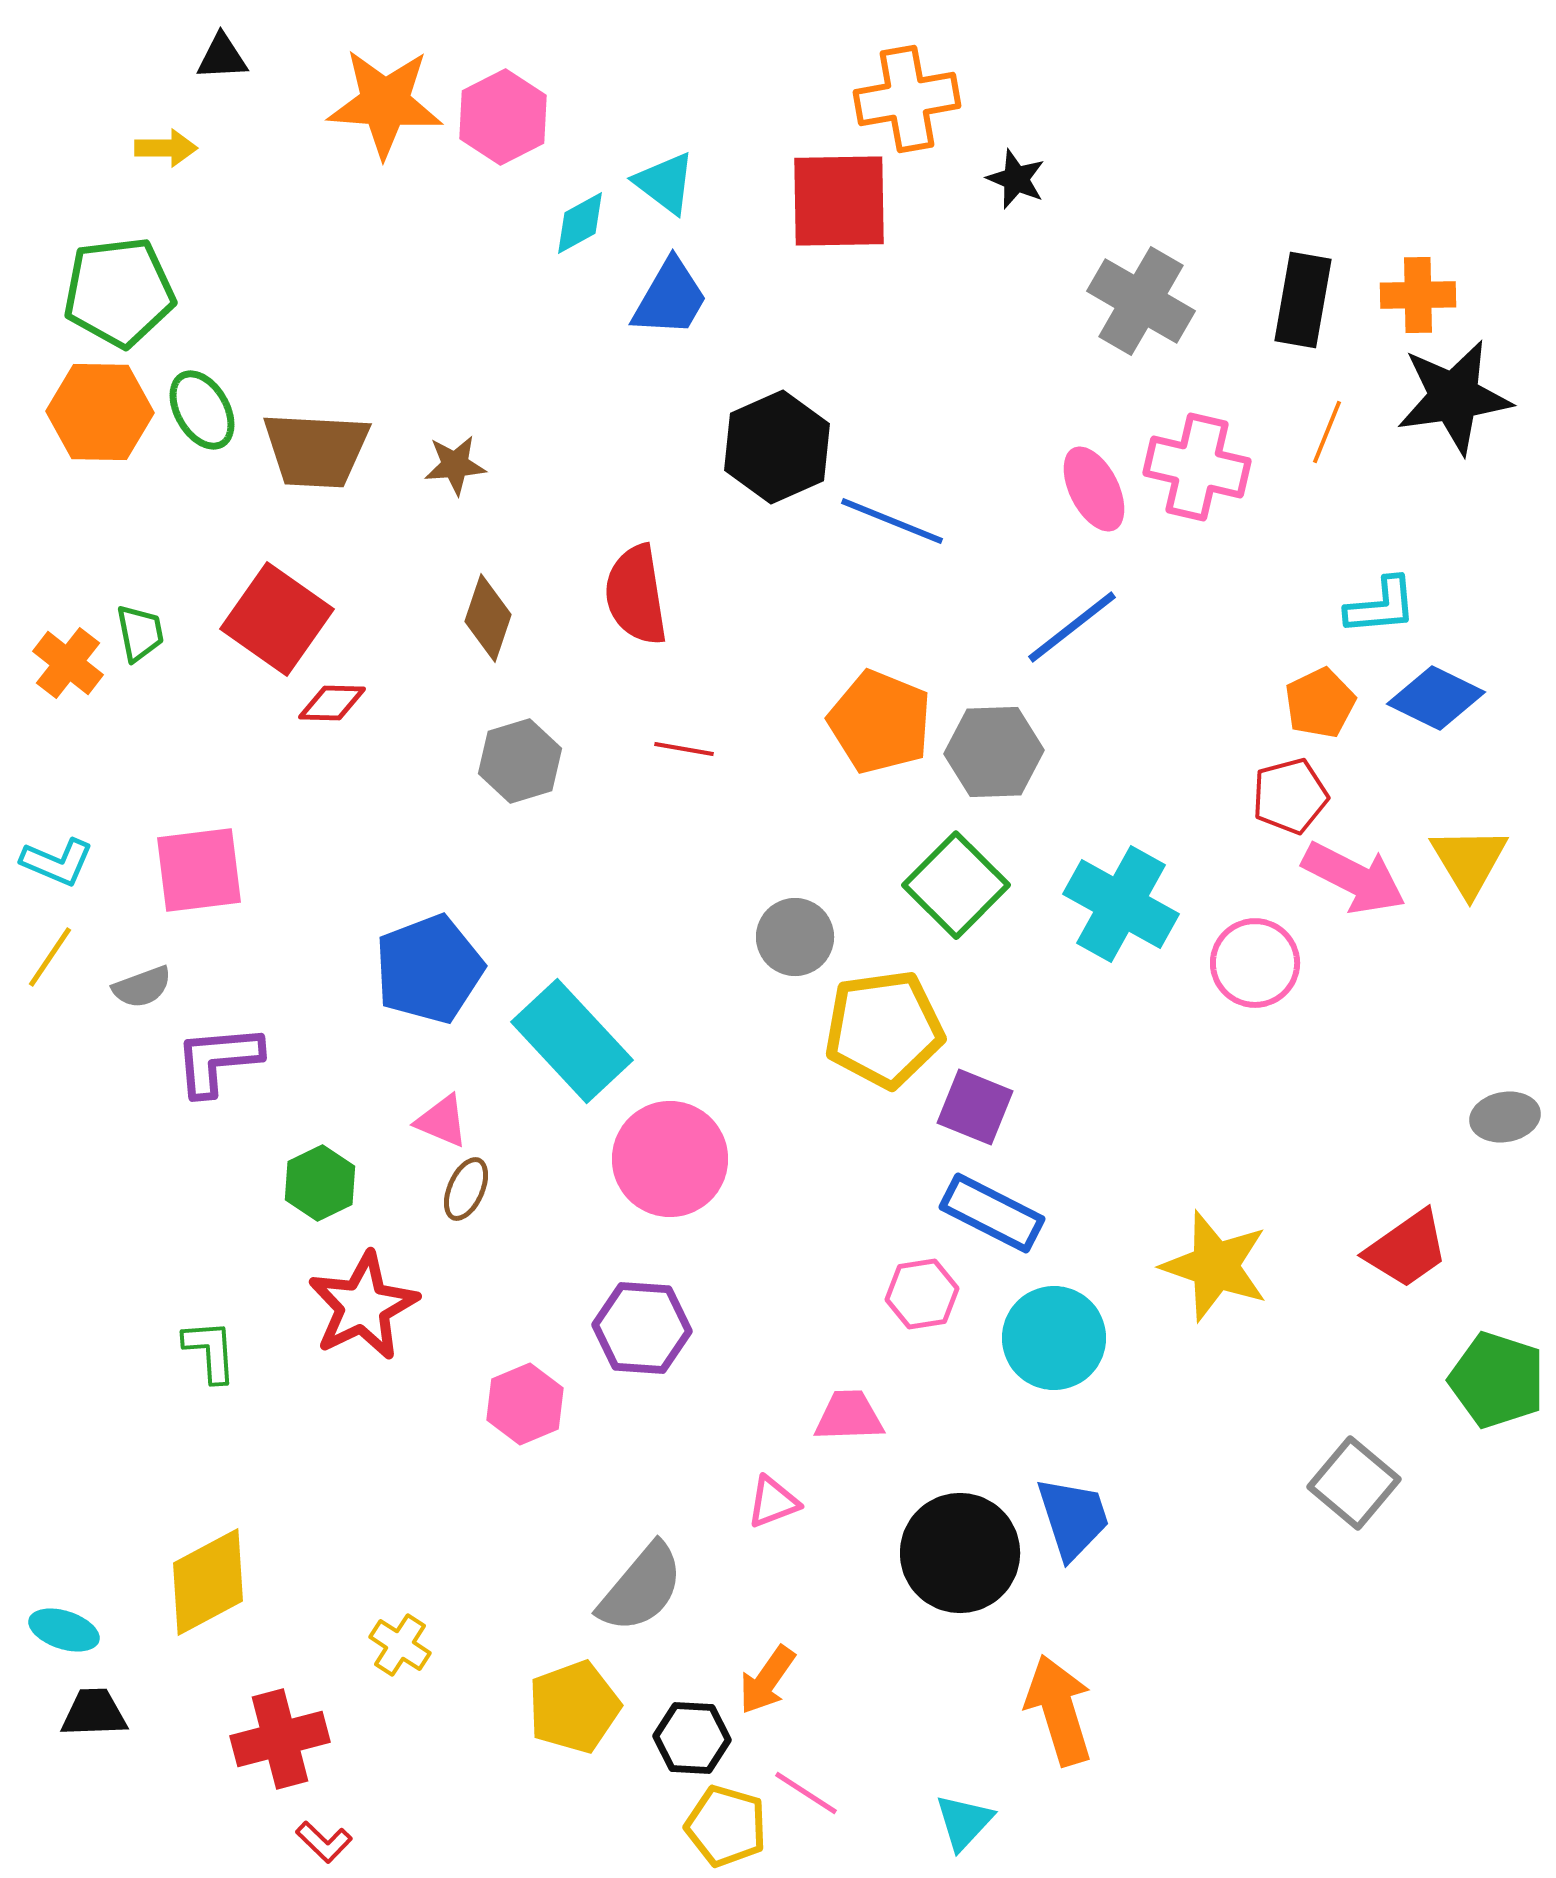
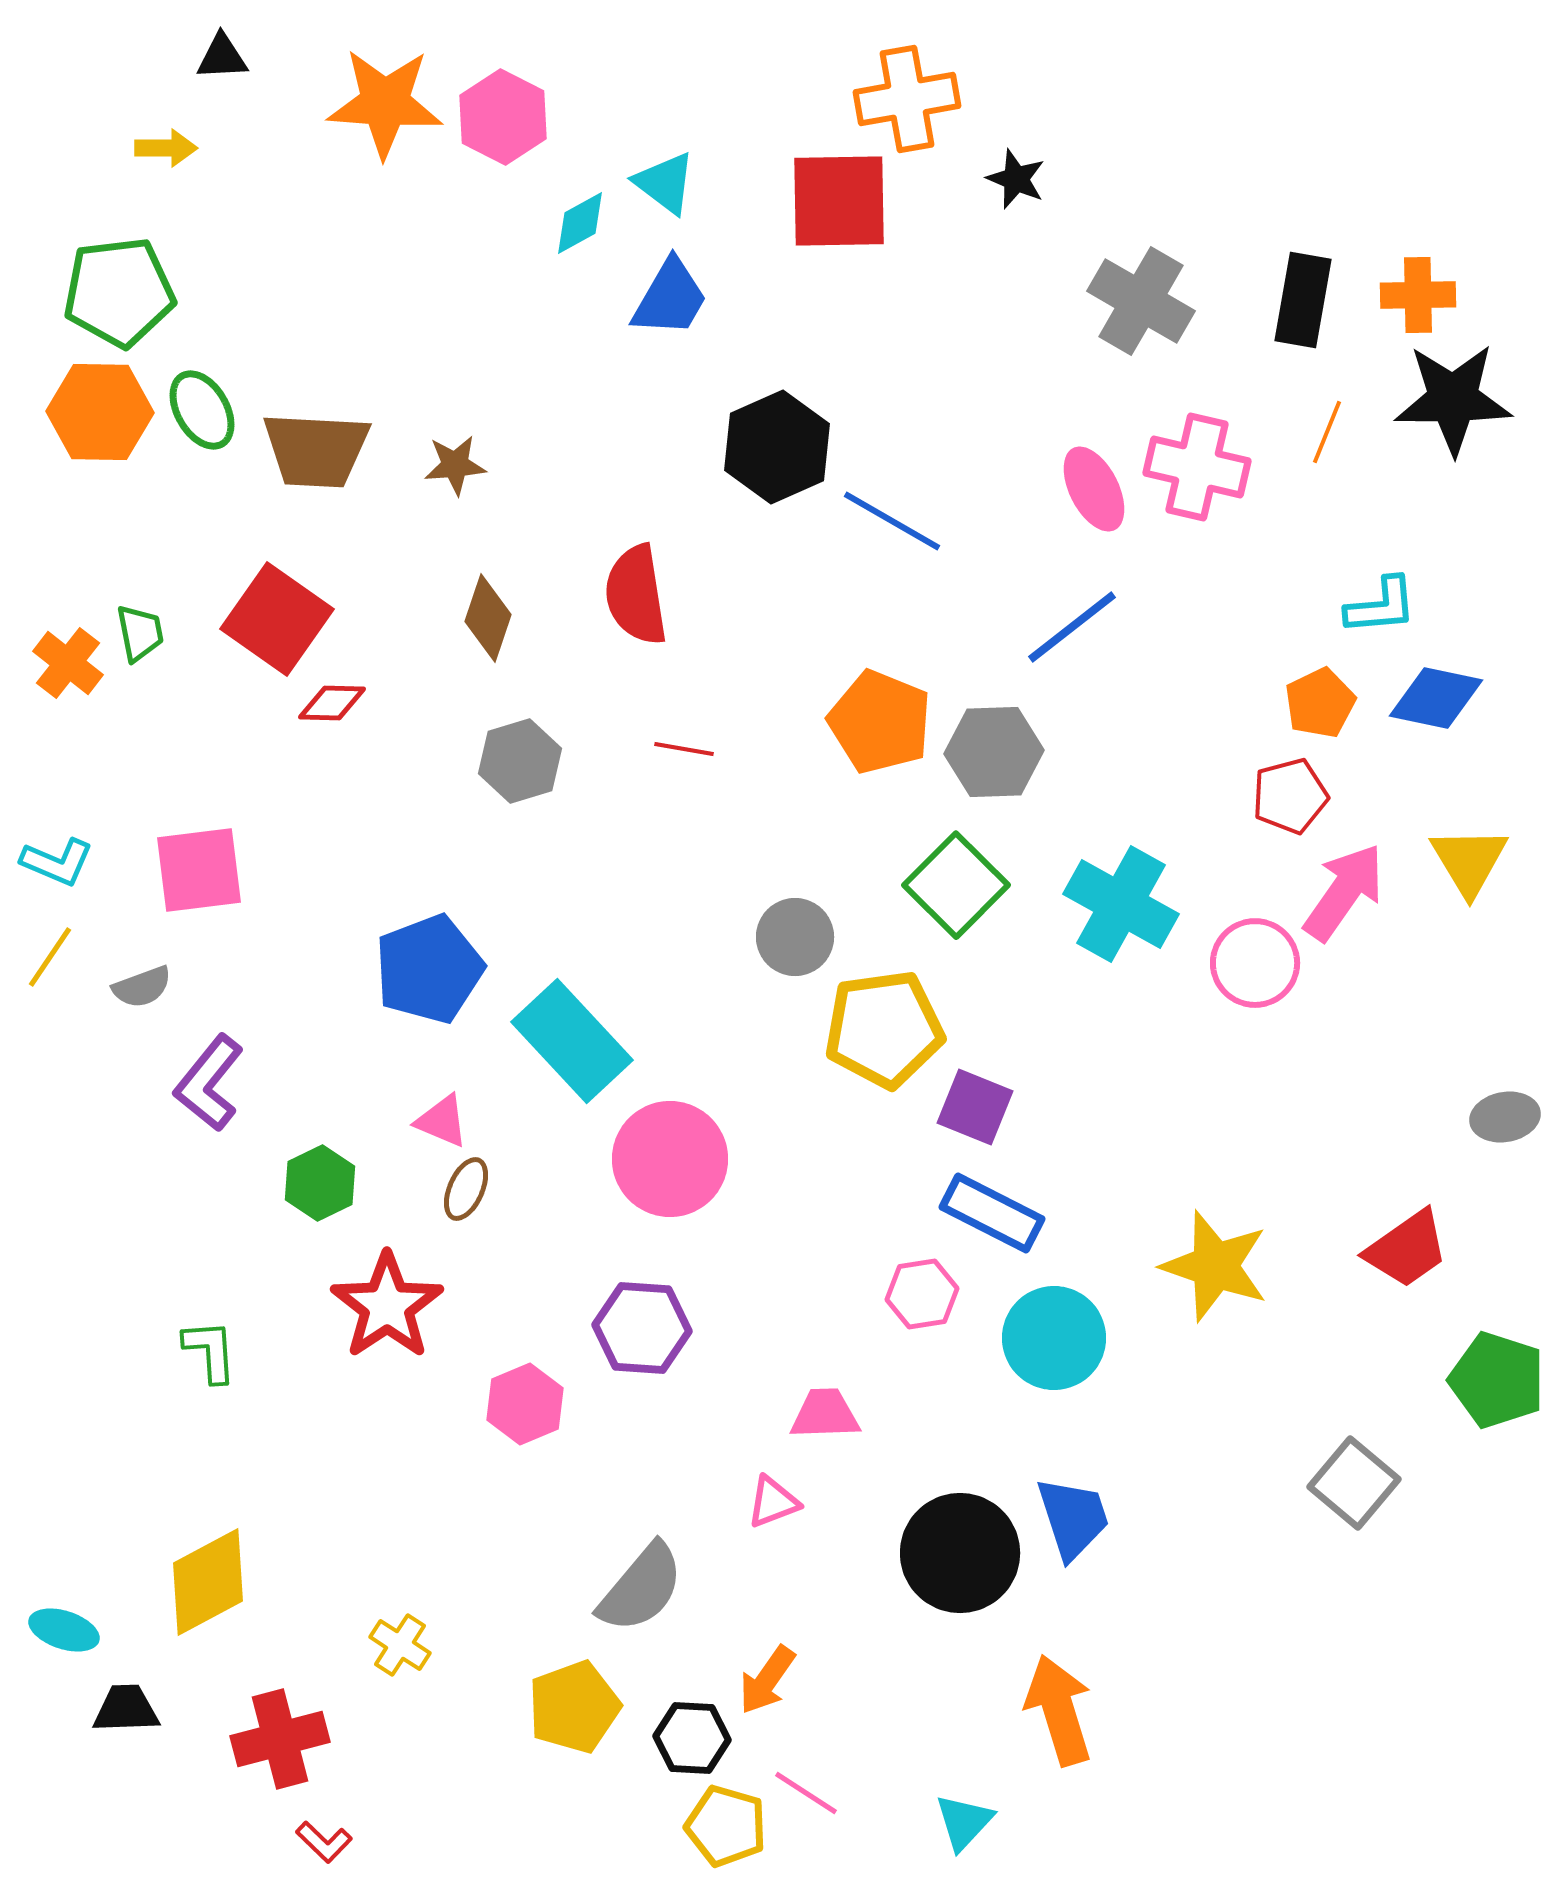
pink hexagon at (503, 117): rotated 6 degrees counterclockwise
black star at (1454, 397): moved 1 px left, 2 px down; rotated 8 degrees clockwise
blue line at (892, 521): rotated 8 degrees clockwise
blue diamond at (1436, 698): rotated 14 degrees counterclockwise
pink arrow at (1354, 878): moved 10 px left, 14 px down; rotated 82 degrees counterclockwise
purple L-shape at (218, 1060): moved 9 px left, 23 px down; rotated 46 degrees counterclockwise
red star at (363, 1306): moved 24 px right; rotated 8 degrees counterclockwise
pink trapezoid at (849, 1416): moved 24 px left, 2 px up
black trapezoid at (94, 1713): moved 32 px right, 4 px up
